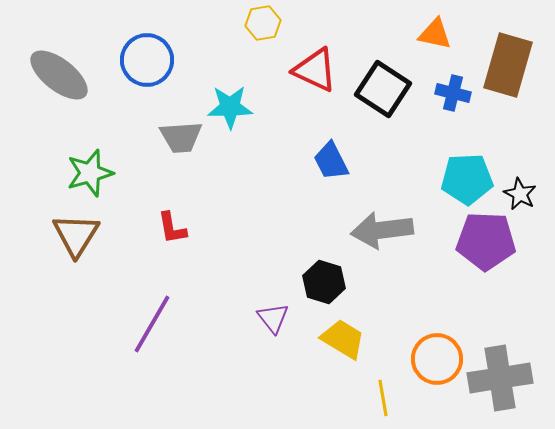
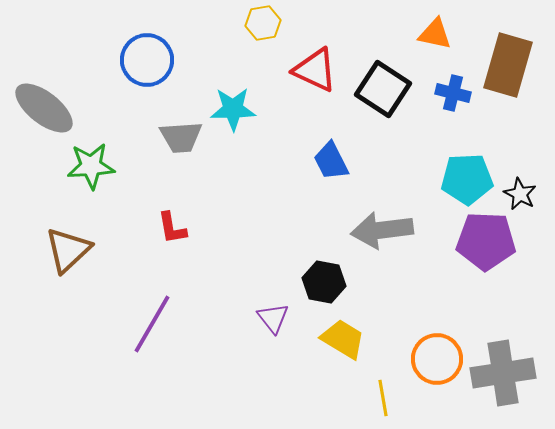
gray ellipse: moved 15 px left, 33 px down
cyan star: moved 3 px right, 2 px down
green star: moved 1 px right, 7 px up; rotated 12 degrees clockwise
brown triangle: moved 8 px left, 15 px down; rotated 15 degrees clockwise
black hexagon: rotated 6 degrees counterclockwise
gray cross: moved 3 px right, 5 px up
